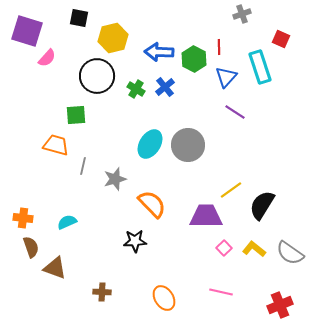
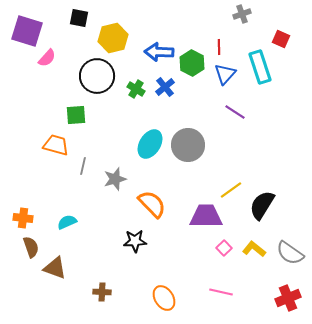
green hexagon: moved 2 px left, 4 px down
blue triangle: moved 1 px left, 3 px up
red cross: moved 8 px right, 7 px up
